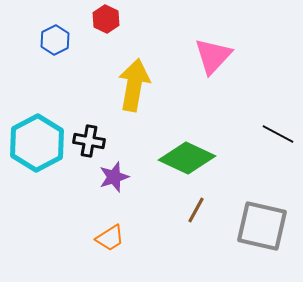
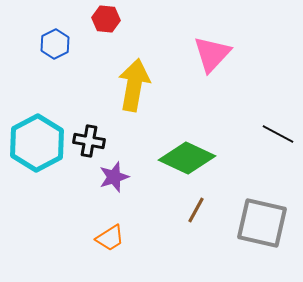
red hexagon: rotated 20 degrees counterclockwise
blue hexagon: moved 4 px down
pink triangle: moved 1 px left, 2 px up
gray square: moved 3 px up
